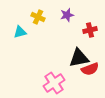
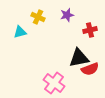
pink cross: rotated 20 degrees counterclockwise
